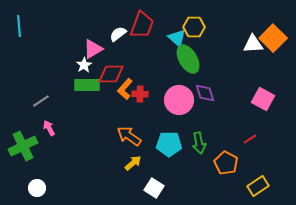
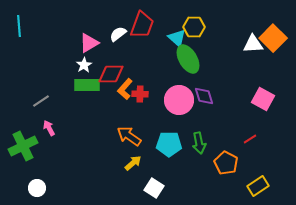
pink triangle: moved 4 px left, 6 px up
purple diamond: moved 1 px left, 3 px down
